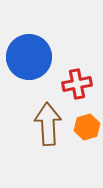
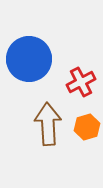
blue circle: moved 2 px down
red cross: moved 4 px right, 2 px up; rotated 16 degrees counterclockwise
